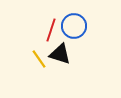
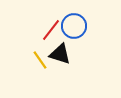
red line: rotated 20 degrees clockwise
yellow line: moved 1 px right, 1 px down
